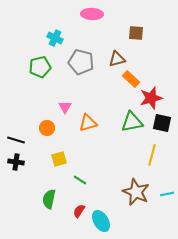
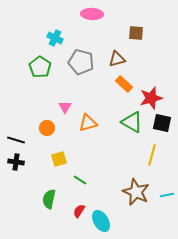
green pentagon: rotated 25 degrees counterclockwise
orange rectangle: moved 7 px left, 5 px down
green triangle: rotated 40 degrees clockwise
cyan line: moved 1 px down
